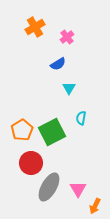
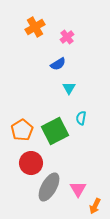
green square: moved 3 px right, 1 px up
